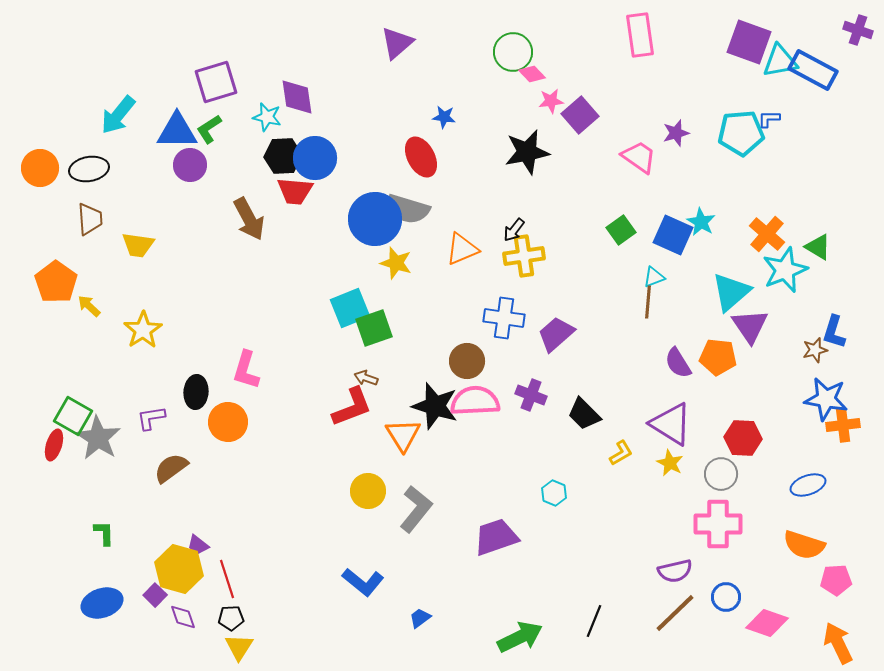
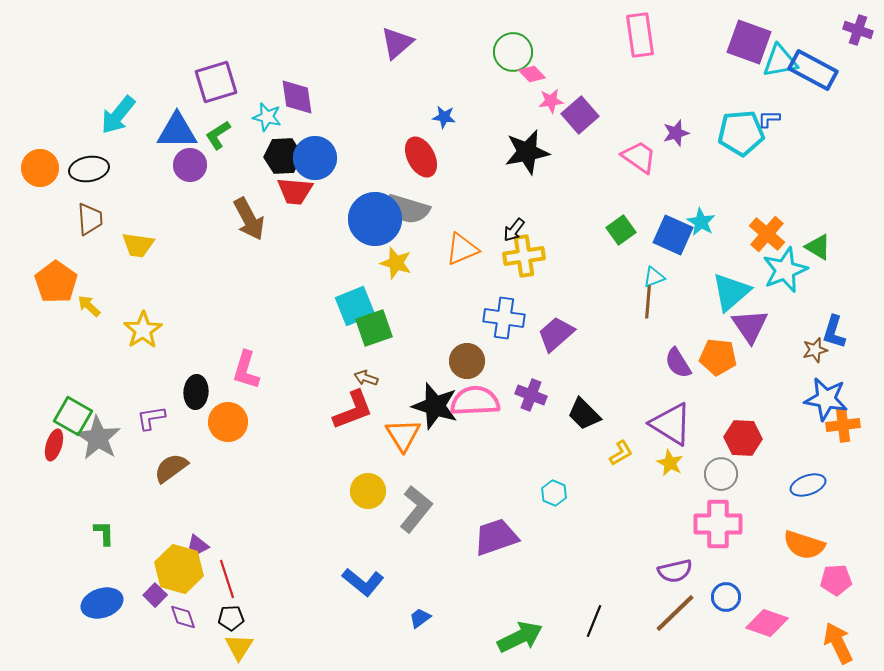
green L-shape at (209, 129): moved 9 px right, 6 px down
cyan square at (350, 308): moved 5 px right, 2 px up
red L-shape at (352, 407): moved 1 px right, 3 px down
